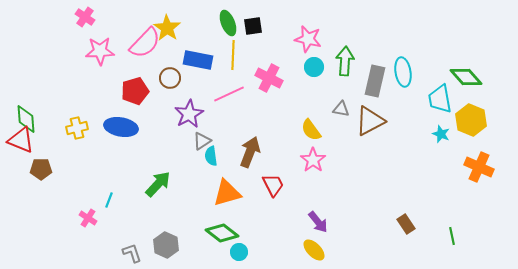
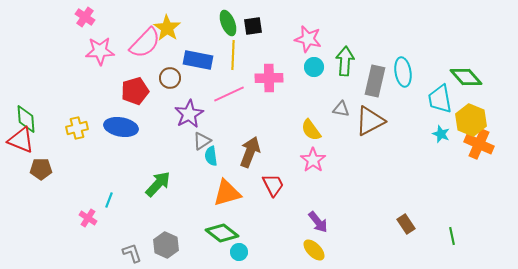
pink cross at (269, 78): rotated 28 degrees counterclockwise
orange cross at (479, 167): moved 23 px up
